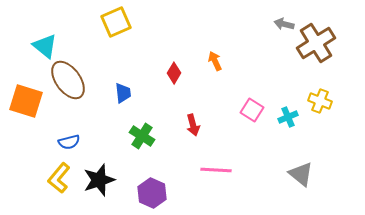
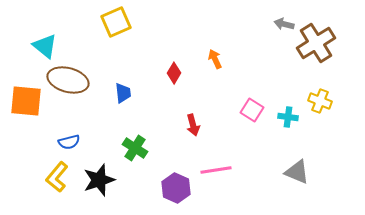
orange arrow: moved 2 px up
brown ellipse: rotated 39 degrees counterclockwise
orange square: rotated 12 degrees counterclockwise
cyan cross: rotated 30 degrees clockwise
green cross: moved 7 px left, 12 px down
pink line: rotated 12 degrees counterclockwise
gray triangle: moved 4 px left, 2 px up; rotated 16 degrees counterclockwise
yellow L-shape: moved 2 px left, 1 px up
purple hexagon: moved 24 px right, 5 px up
